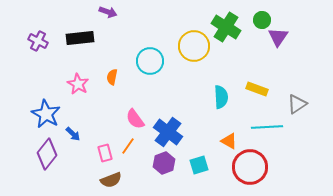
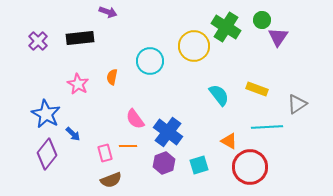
purple cross: rotated 18 degrees clockwise
cyan semicircle: moved 2 px left, 2 px up; rotated 35 degrees counterclockwise
orange line: rotated 54 degrees clockwise
